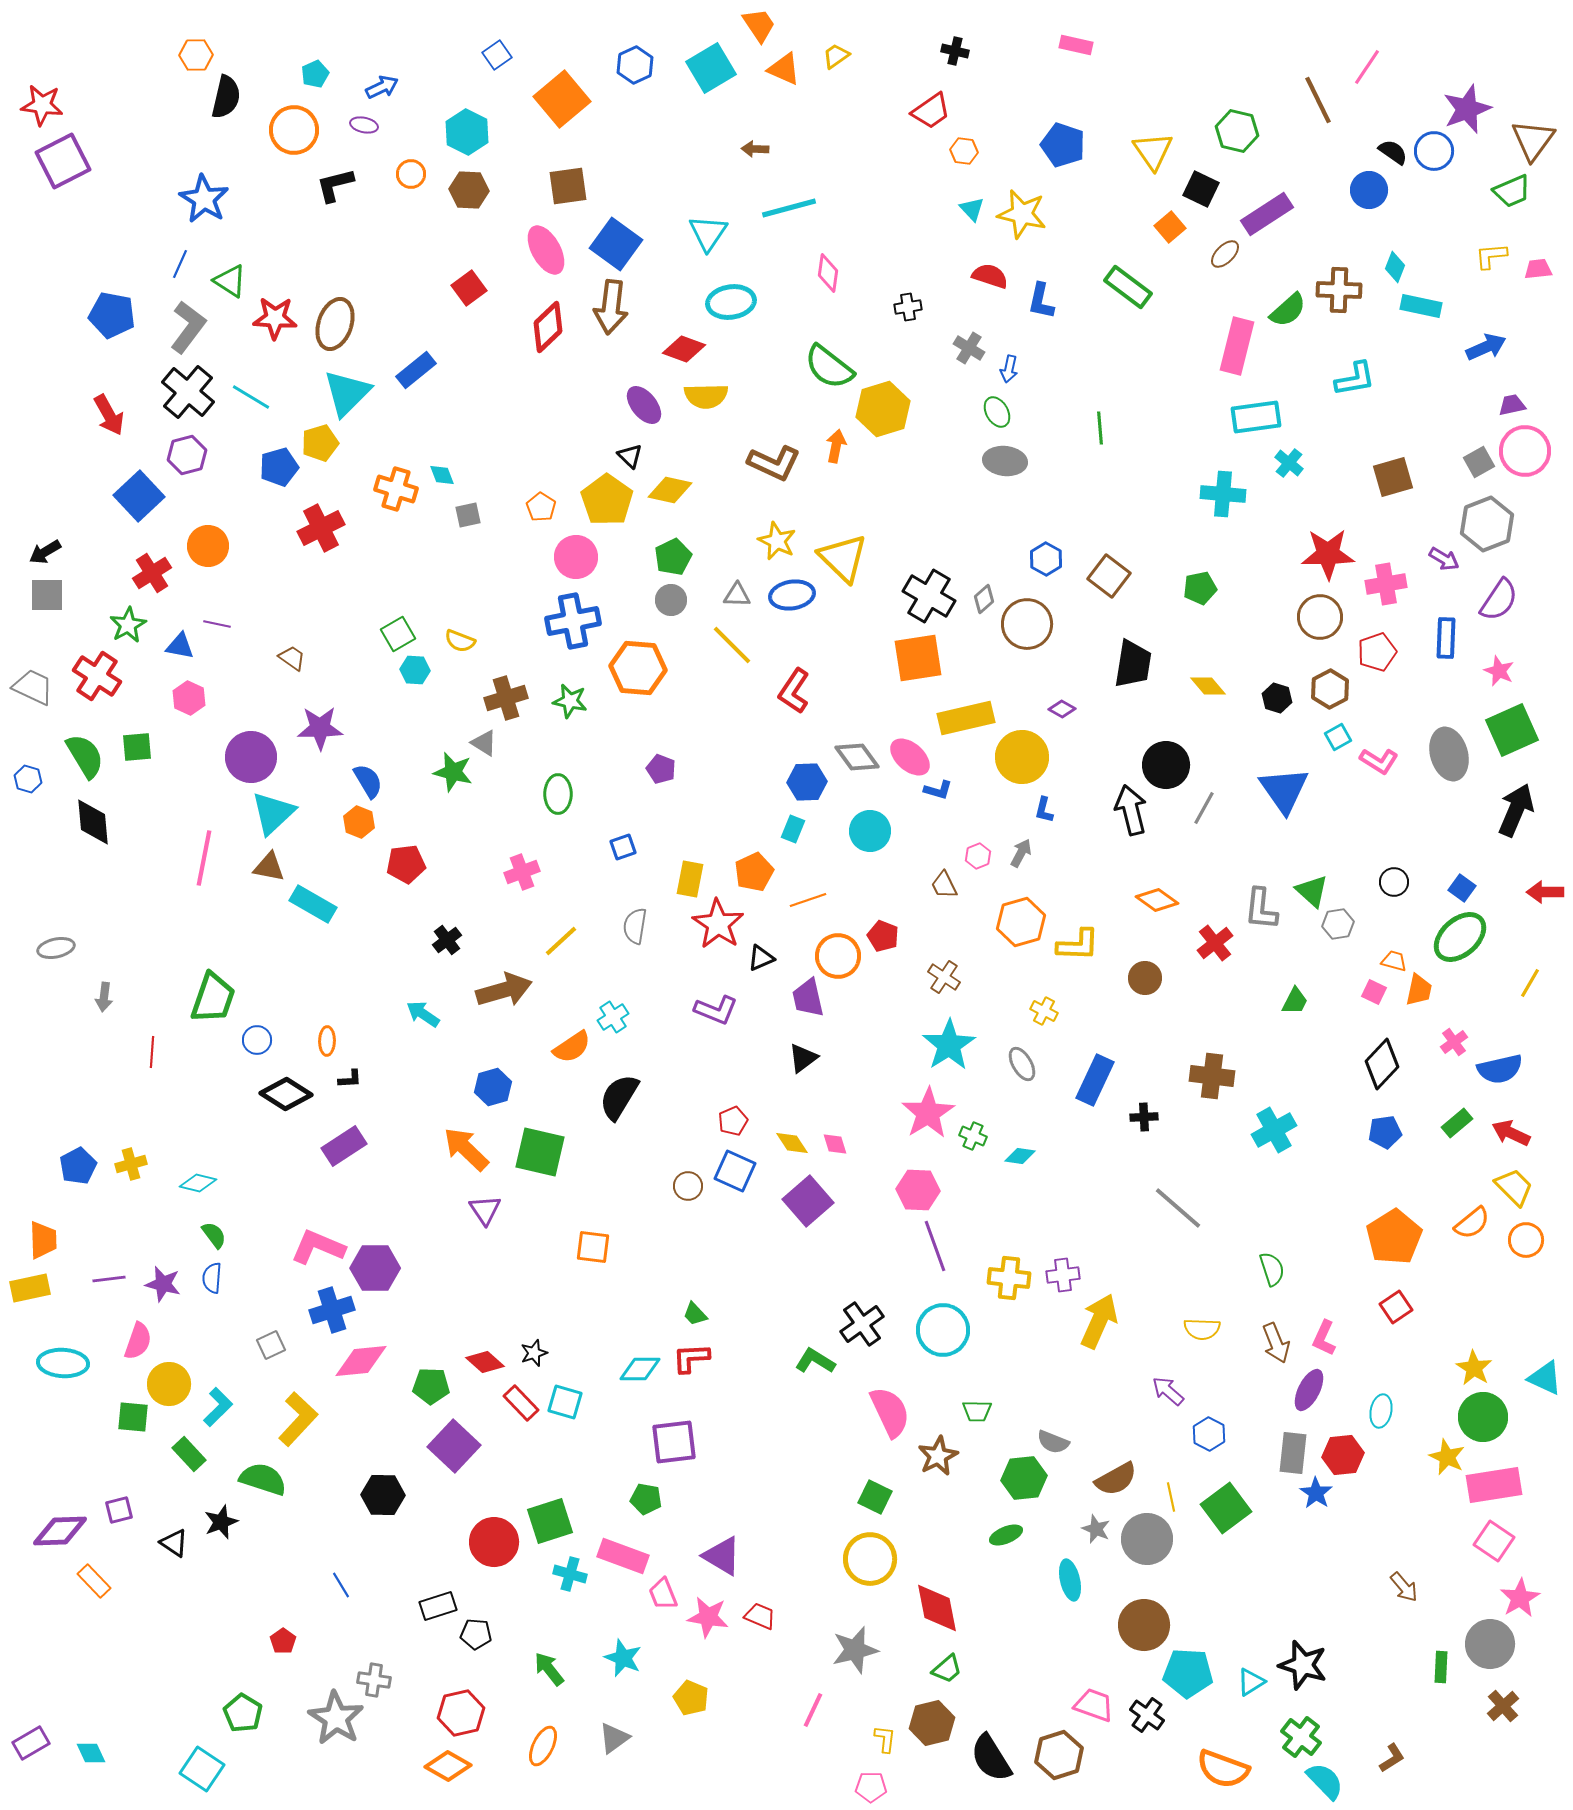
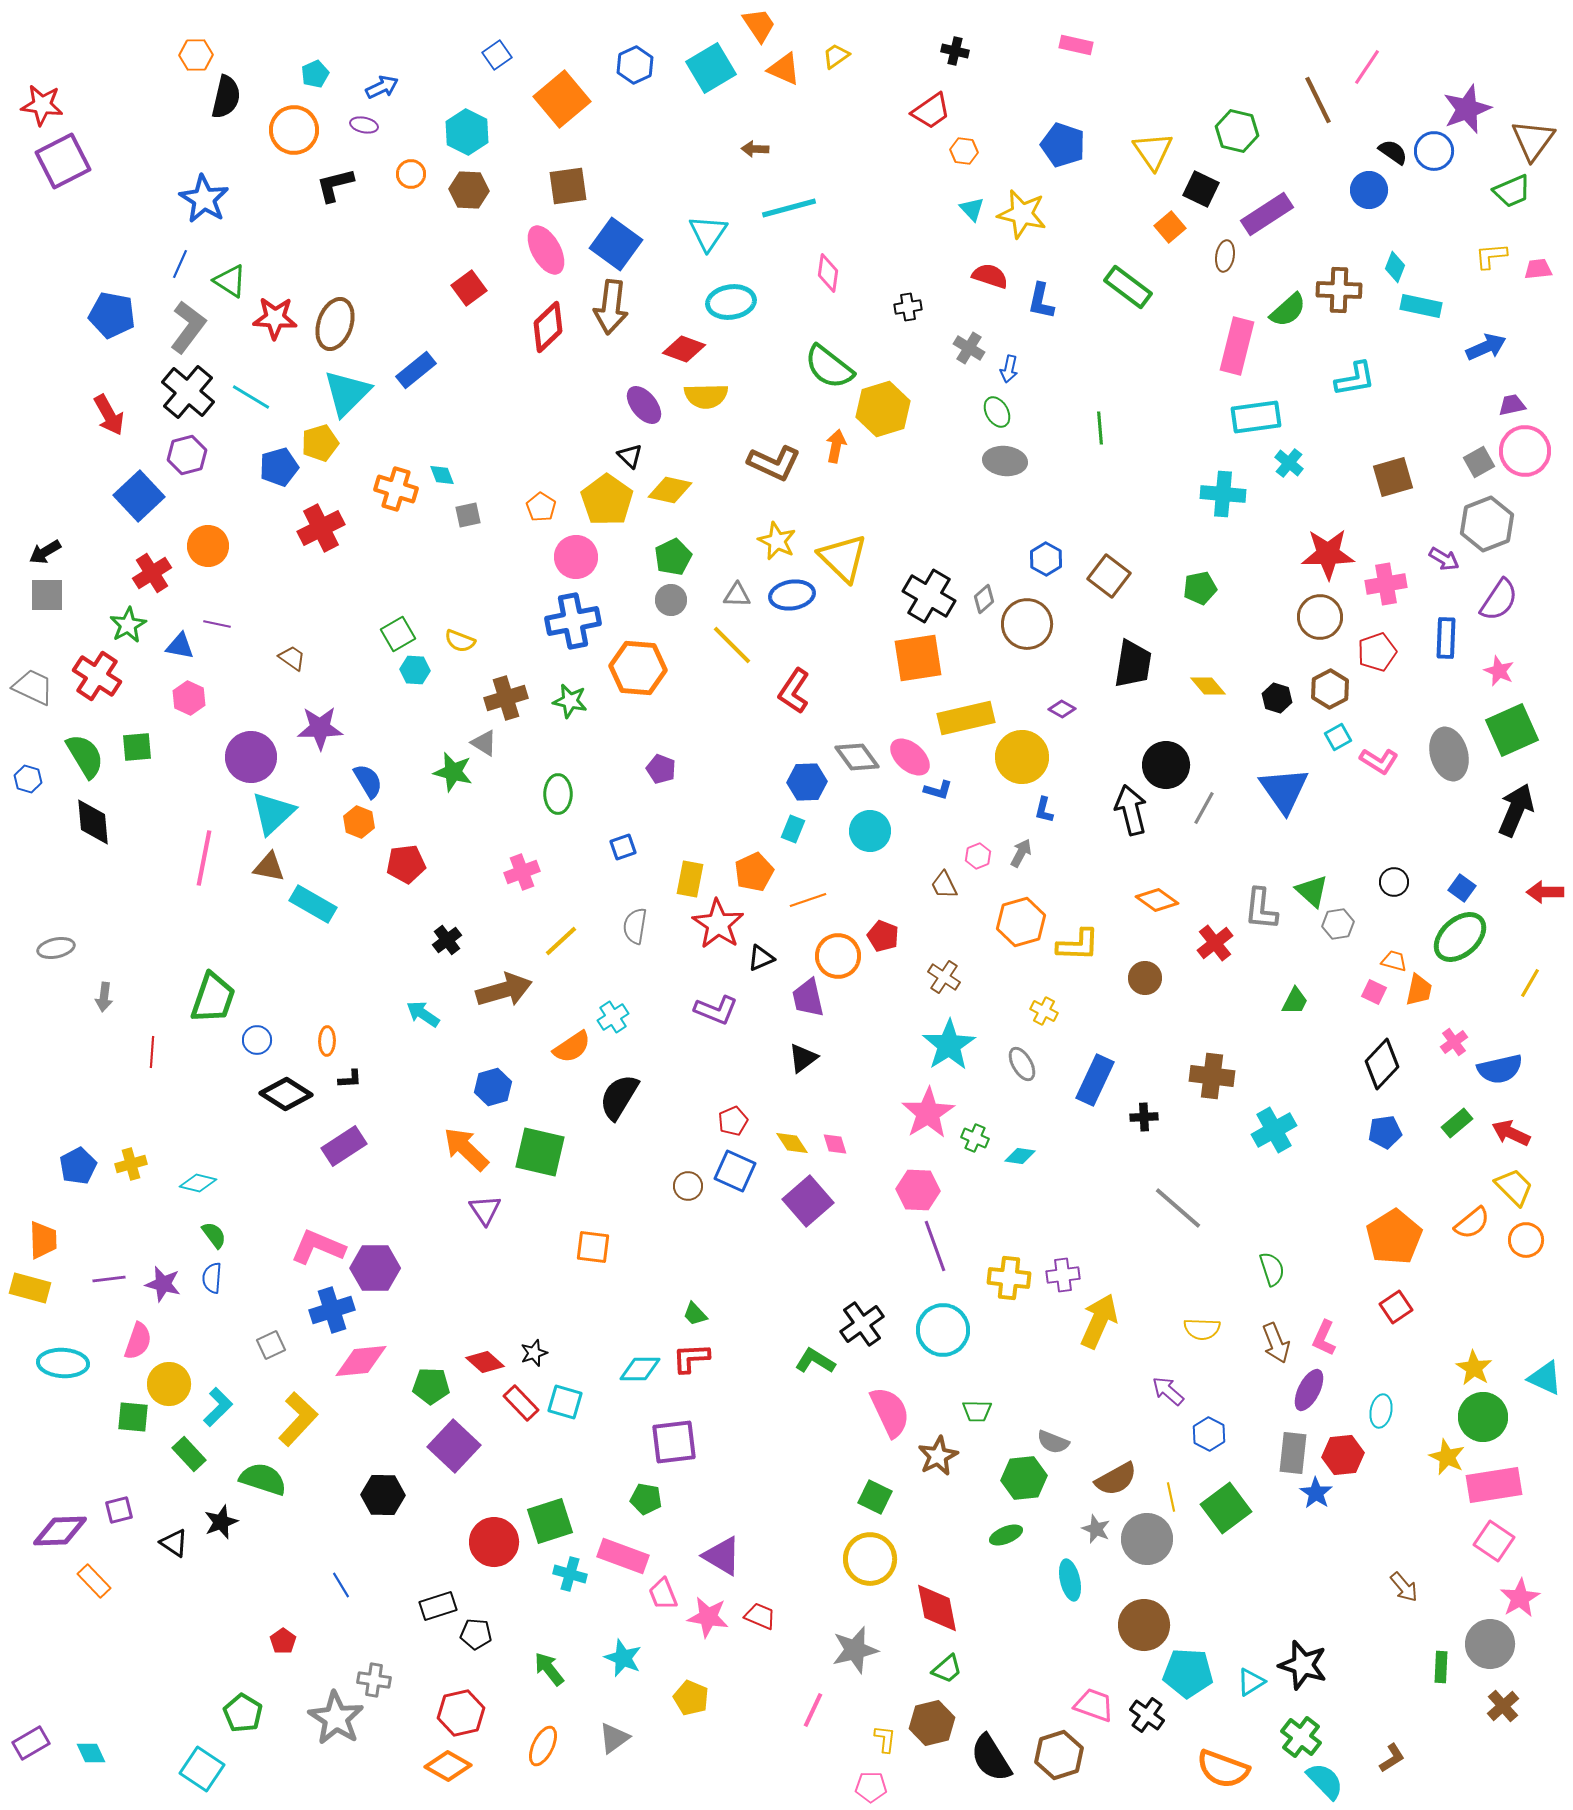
brown ellipse at (1225, 254): moved 2 px down; rotated 36 degrees counterclockwise
green cross at (973, 1136): moved 2 px right, 2 px down
yellow rectangle at (30, 1288): rotated 27 degrees clockwise
